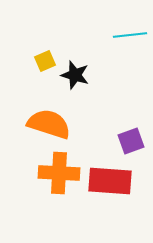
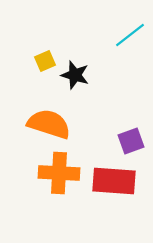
cyan line: rotated 32 degrees counterclockwise
red rectangle: moved 4 px right
